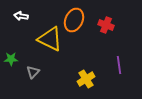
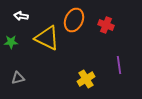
yellow triangle: moved 3 px left, 1 px up
green star: moved 17 px up
gray triangle: moved 15 px left, 6 px down; rotated 32 degrees clockwise
